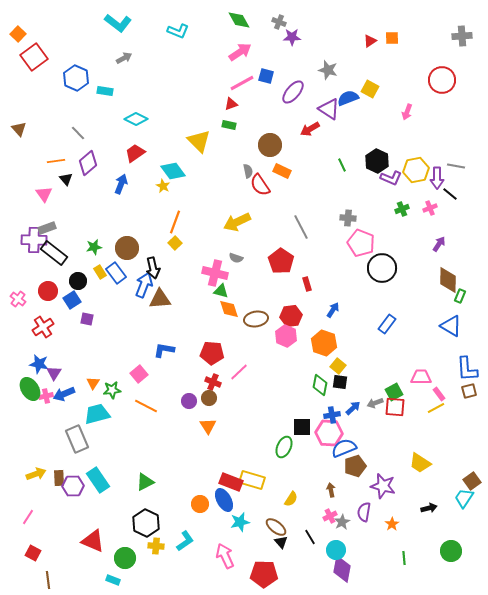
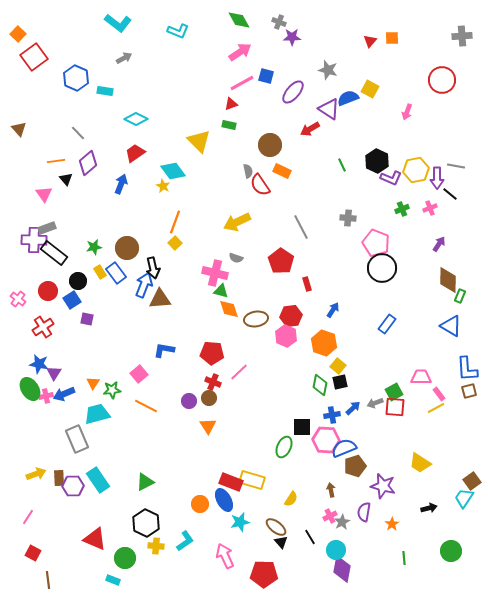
red triangle at (370, 41): rotated 16 degrees counterclockwise
pink pentagon at (361, 243): moved 15 px right
black square at (340, 382): rotated 21 degrees counterclockwise
pink hexagon at (329, 433): moved 3 px left, 7 px down
red triangle at (93, 541): moved 2 px right, 2 px up
